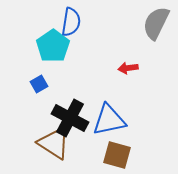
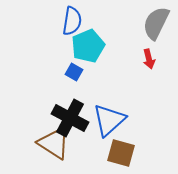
blue semicircle: moved 1 px right, 1 px up
cyan pentagon: moved 35 px right; rotated 12 degrees clockwise
red arrow: moved 21 px right, 9 px up; rotated 96 degrees counterclockwise
blue square: moved 35 px right, 12 px up; rotated 30 degrees counterclockwise
blue triangle: rotated 30 degrees counterclockwise
brown square: moved 4 px right, 2 px up
